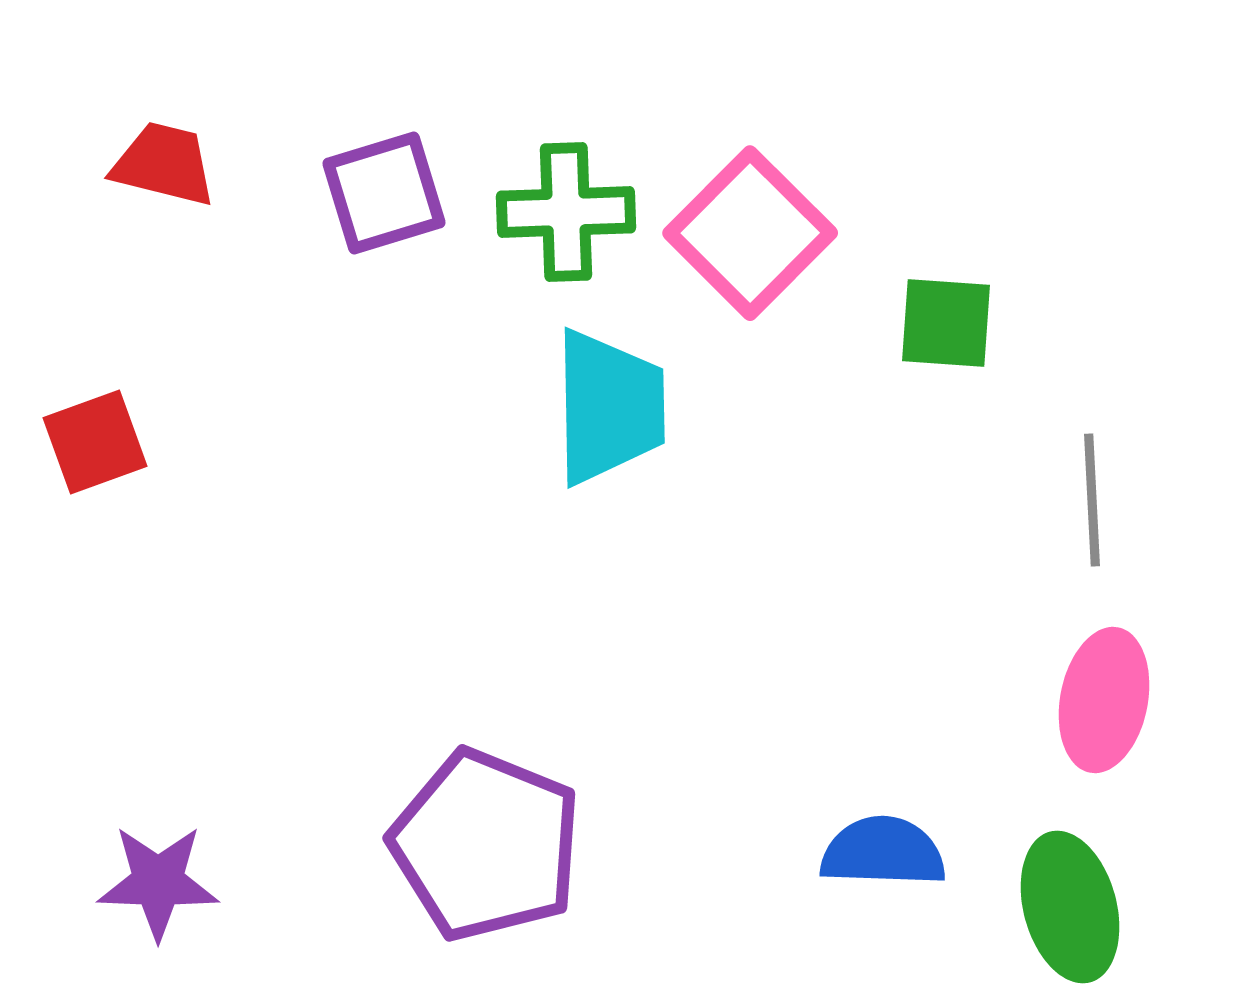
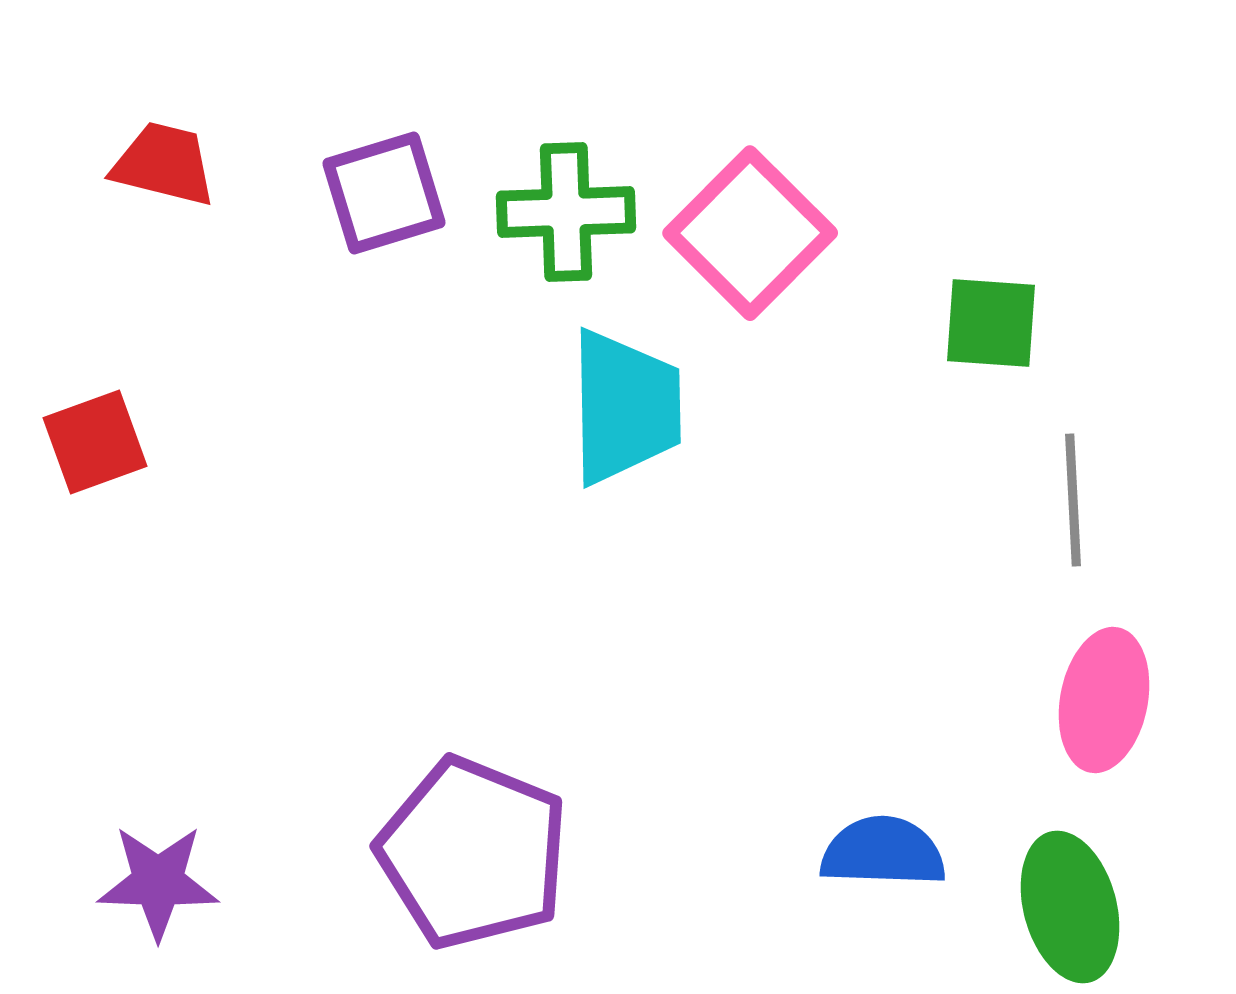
green square: moved 45 px right
cyan trapezoid: moved 16 px right
gray line: moved 19 px left
purple pentagon: moved 13 px left, 8 px down
